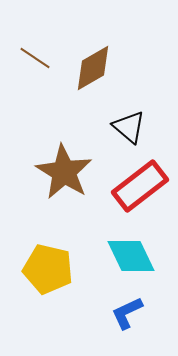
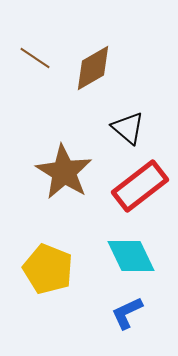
black triangle: moved 1 px left, 1 px down
yellow pentagon: rotated 9 degrees clockwise
